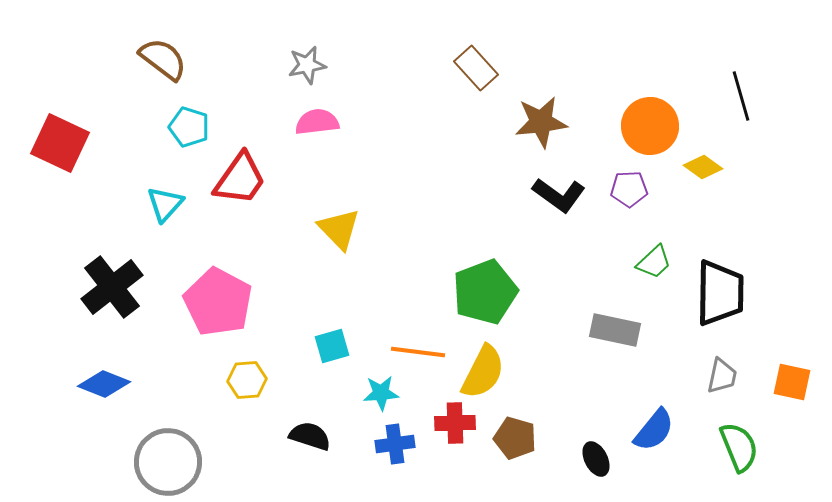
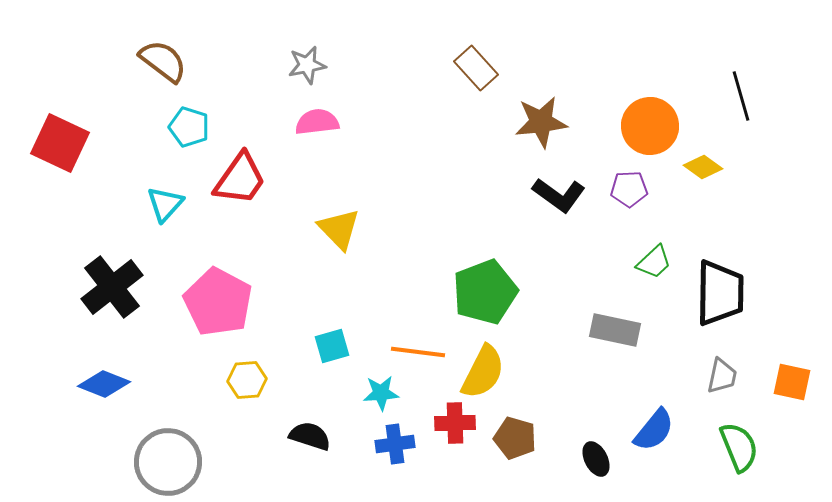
brown semicircle: moved 2 px down
